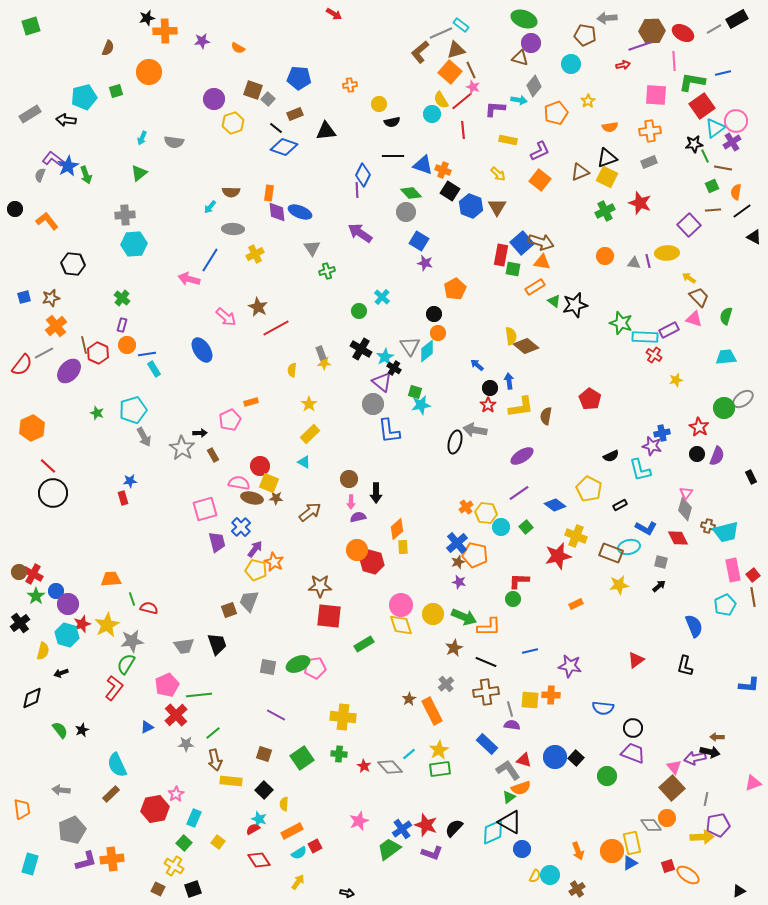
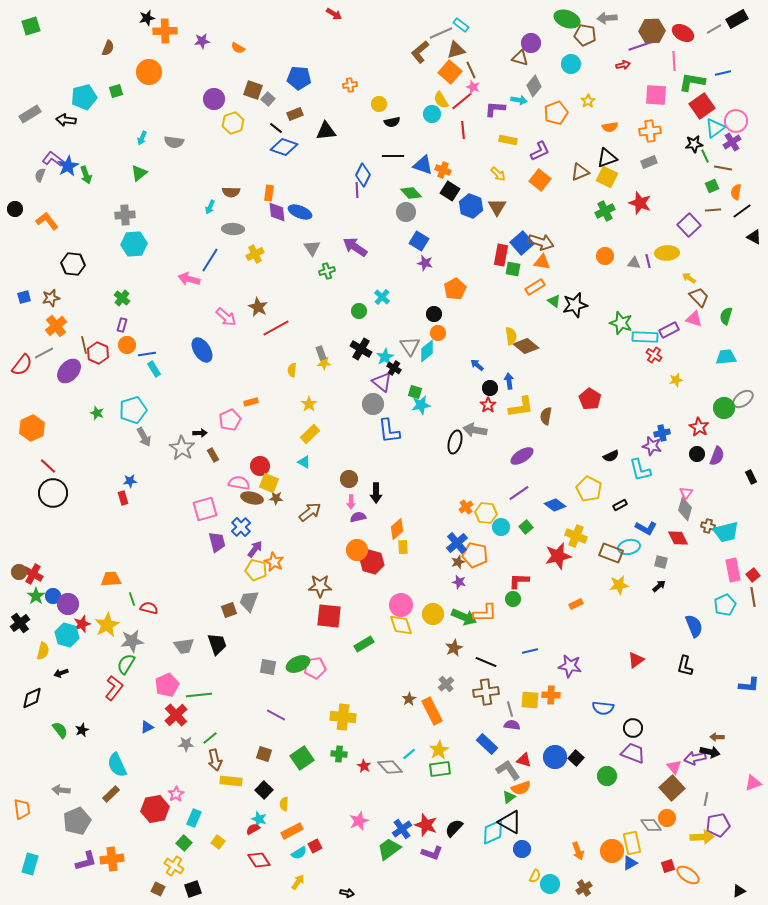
green ellipse at (524, 19): moved 43 px right
cyan arrow at (210, 207): rotated 16 degrees counterclockwise
purple arrow at (360, 233): moved 5 px left, 14 px down
blue circle at (56, 591): moved 3 px left, 5 px down
orange L-shape at (489, 627): moved 4 px left, 14 px up
green line at (213, 733): moved 3 px left, 5 px down
gray pentagon at (72, 830): moved 5 px right, 9 px up
cyan circle at (550, 875): moved 9 px down
brown cross at (577, 889): moved 7 px right, 1 px up
